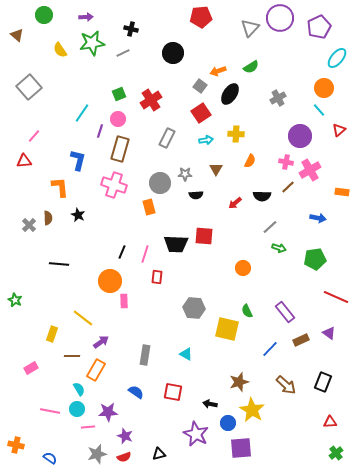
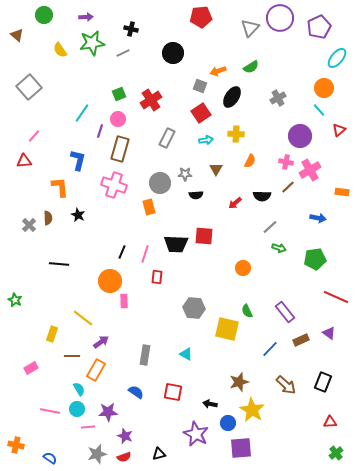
gray square at (200, 86): rotated 16 degrees counterclockwise
black ellipse at (230, 94): moved 2 px right, 3 px down
